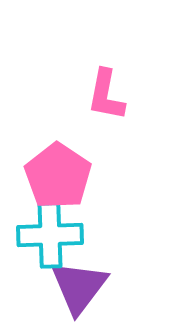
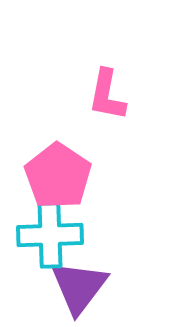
pink L-shape: moved 1 px right
